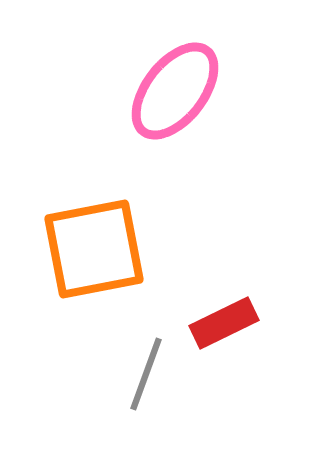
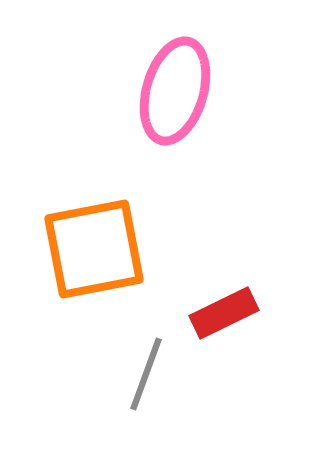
pink ellipse: rotated 22 degrees counterclockwise
red rectangle: moved 10 px up
